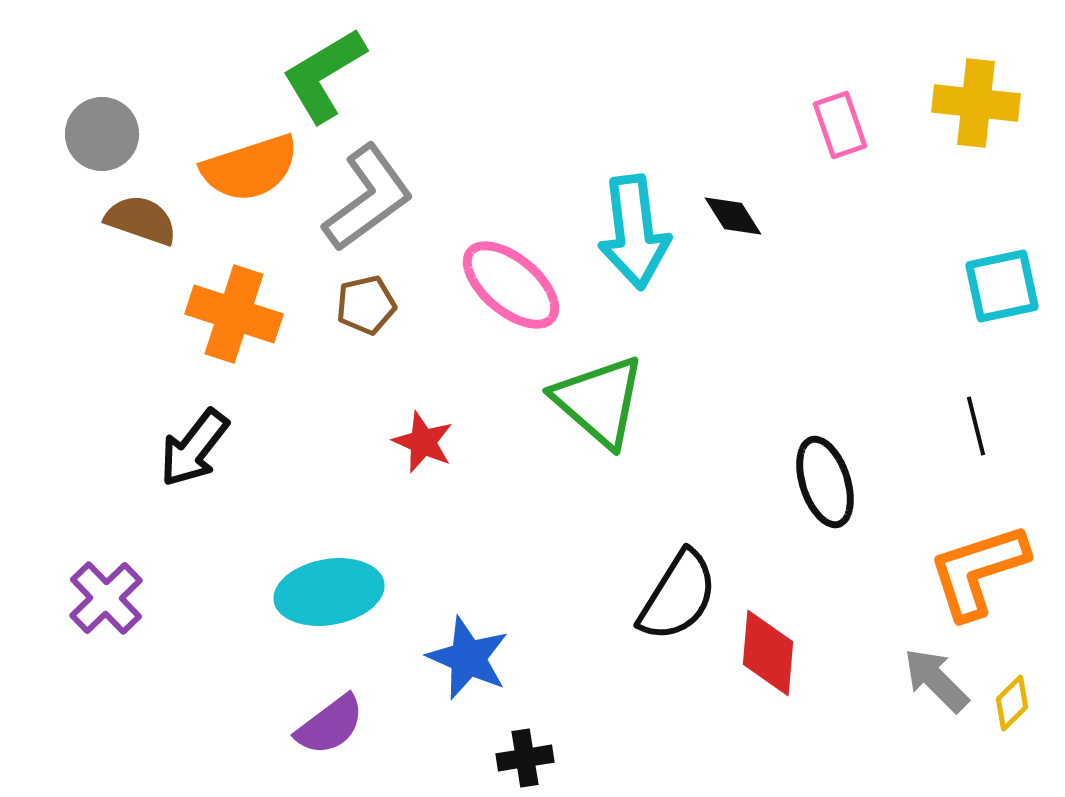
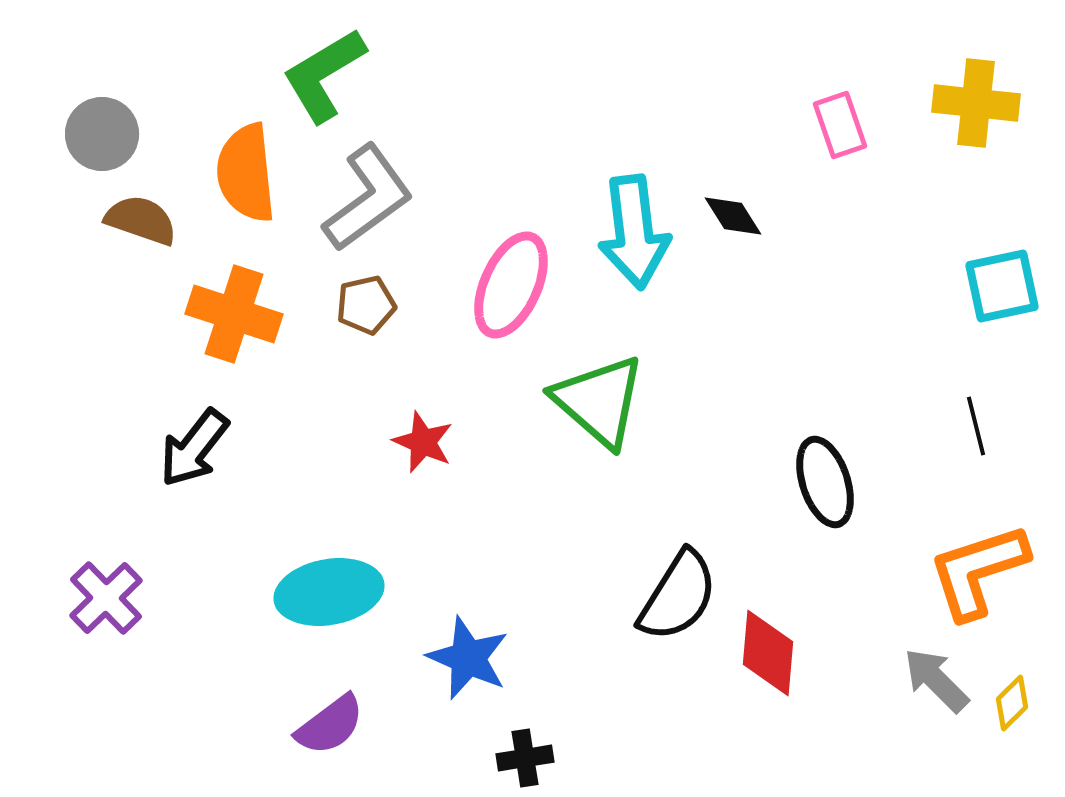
orange semicircle: moved 4 px left, 5 px down; rotated 102 degrees clockwise
pink ellipse: rotated 74 degrees clockwise
